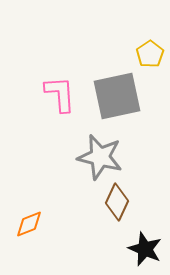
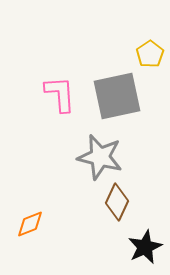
orange diamond: moved 1 px right
black star: moved 2 px up; rotated 24 degrees clockwise
